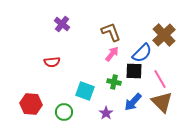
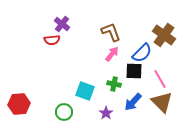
brown cross: rotated 10 degrees counterclockwise
red semicircle: moved 22 px up
green cross: moved 2 px down
red hexagon: moved 12 px left; rotated 10 degrees counterclockwise
